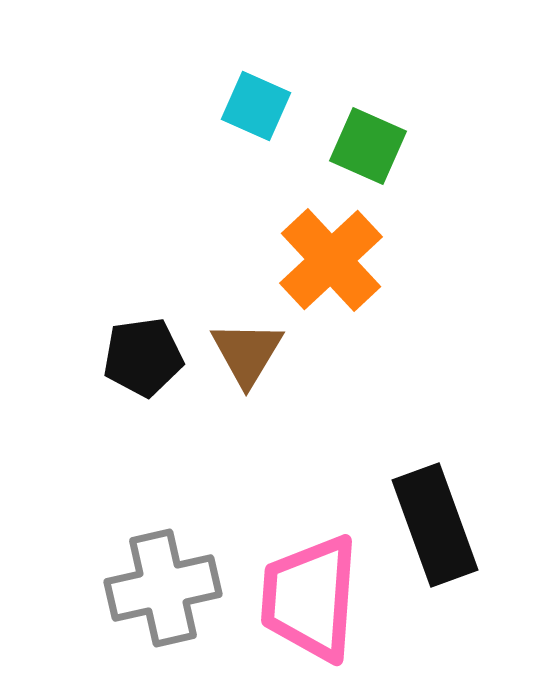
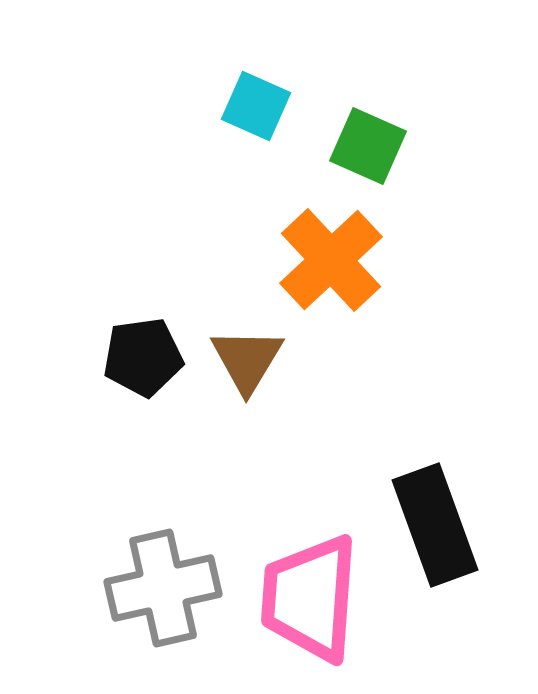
brown triangle: moved 7 px down
